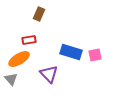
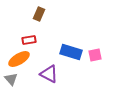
purple triangle: rotated 18 degrees counterclockwise
